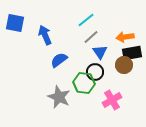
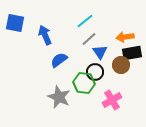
cyan line: moved 1 px left, 1 px down
gray line: moved 2 px left, 2 px down
brown circle: moved 3 px left
